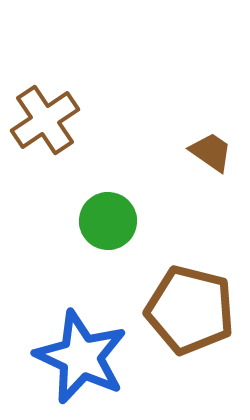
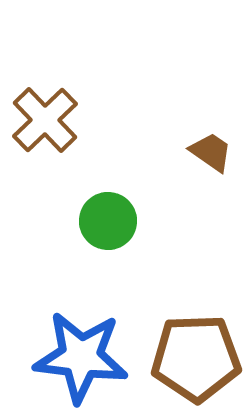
brown cross: rotated 10 degrees counterclockwise
brown pentagon: moved 6 px right, 48 px down; rotated 16 degrees counterclockwise
blue star: rotated 18 degrees counterclockwise
